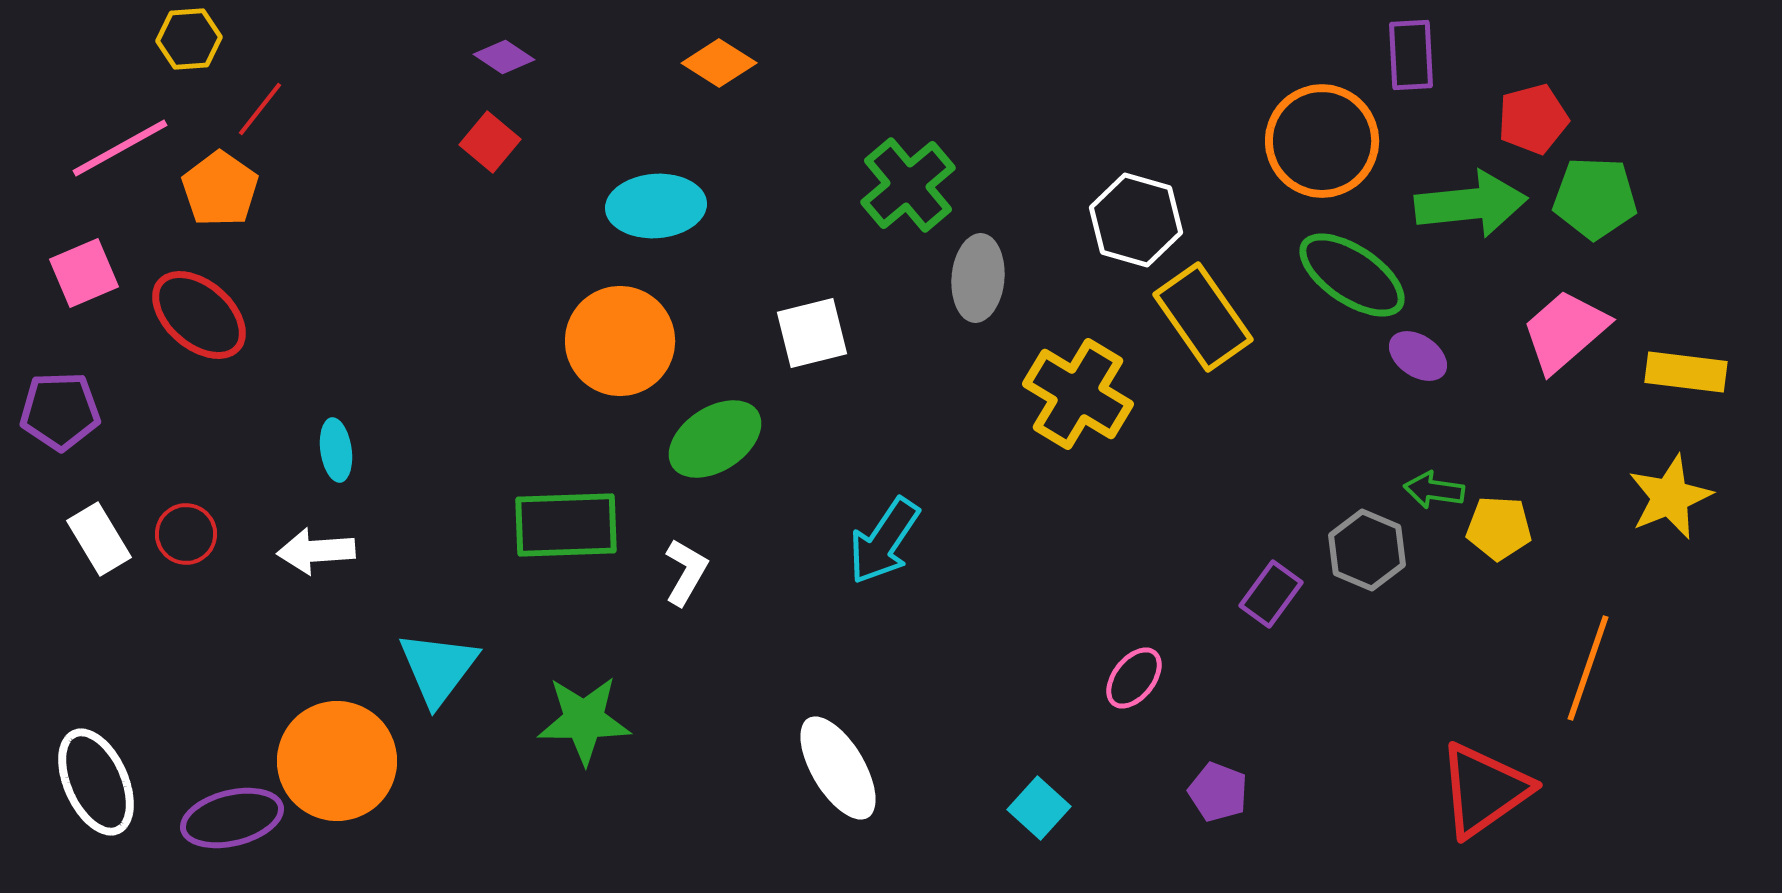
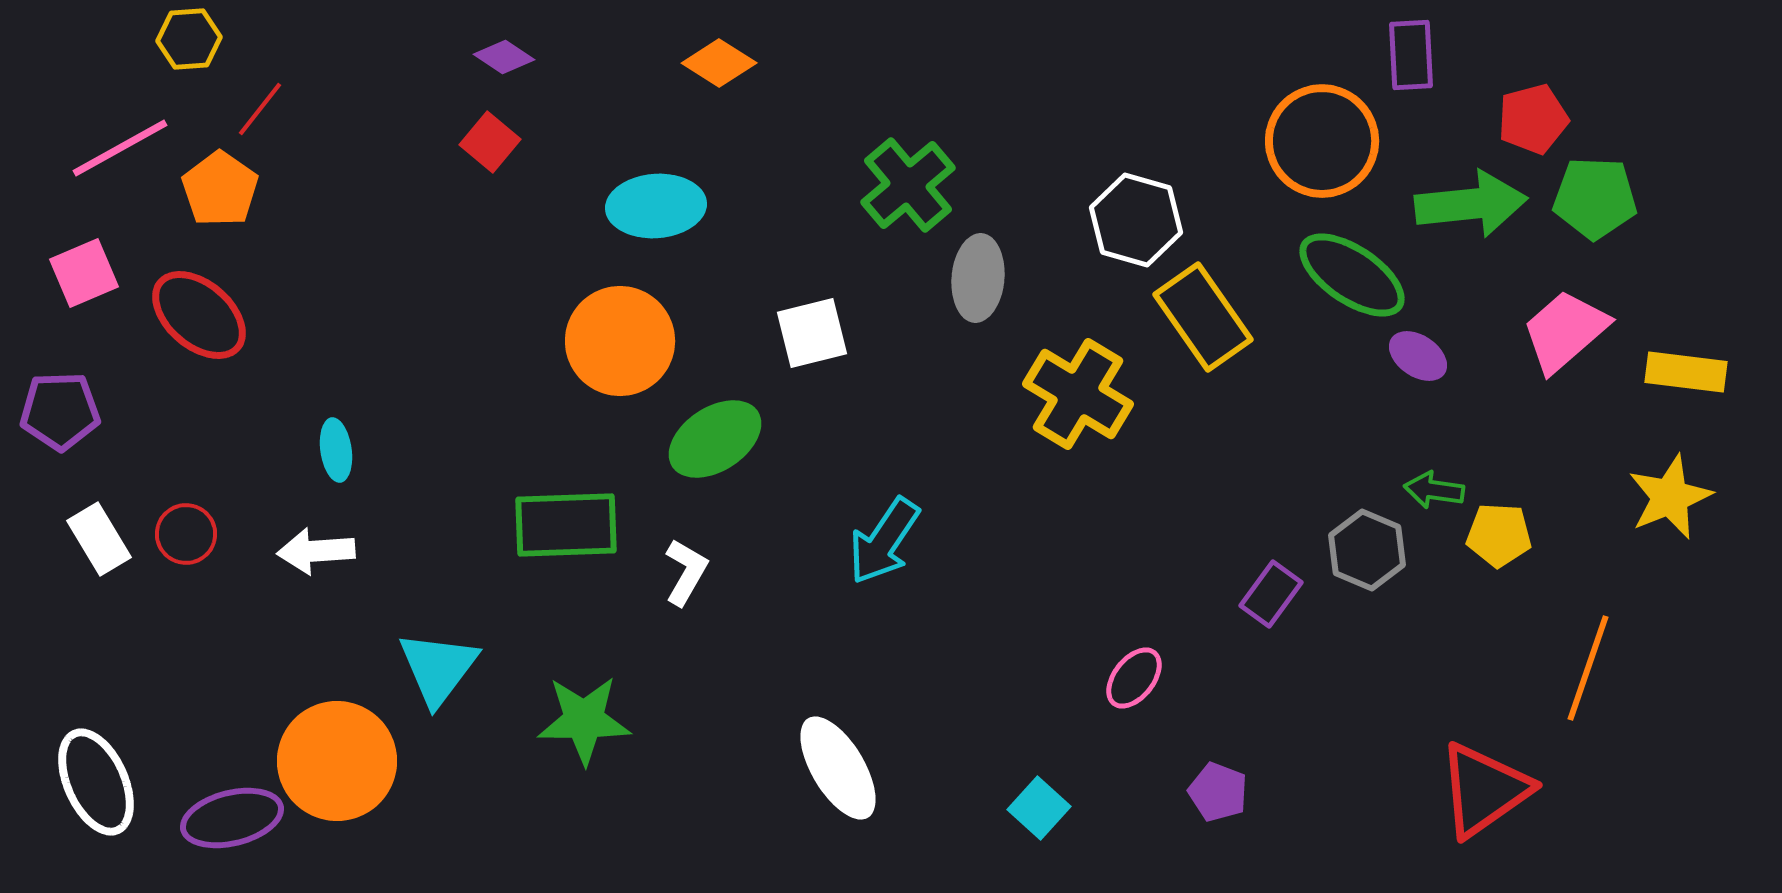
yellow pentagon at (1499, 528): moved 7 px down
